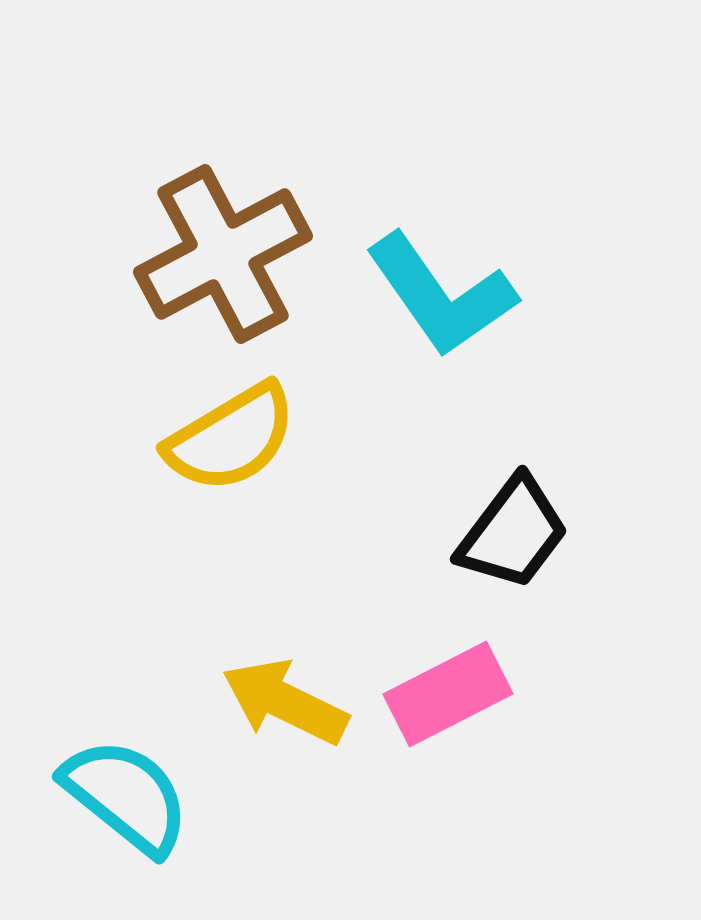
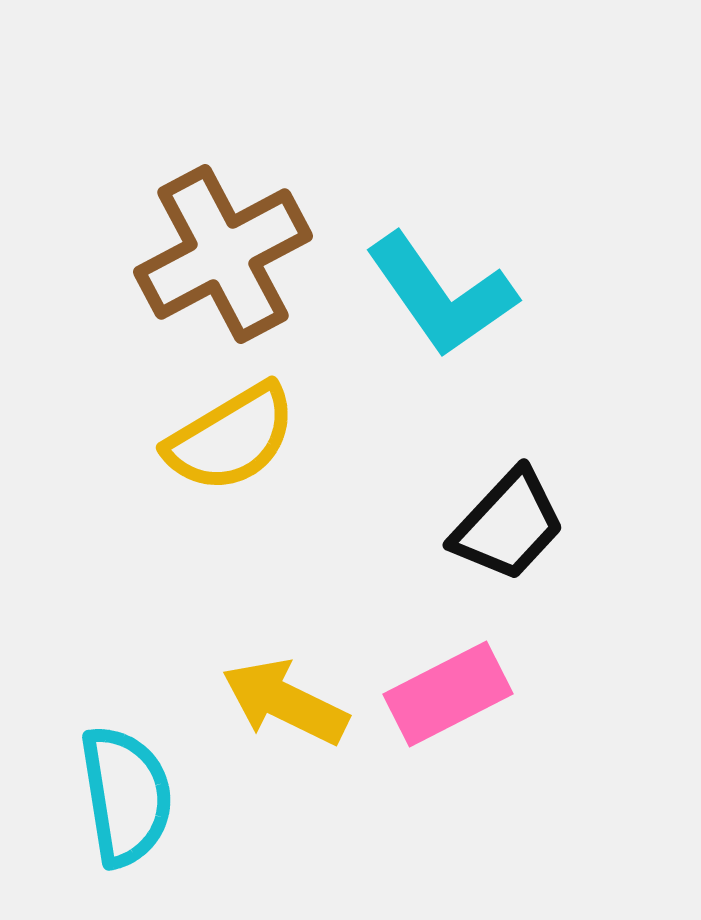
black trapezoid: moved 5 px left, 8 px up; rotated 6 degrees clockwise
cyan semicircle: rotated 42 degrees clockwise
